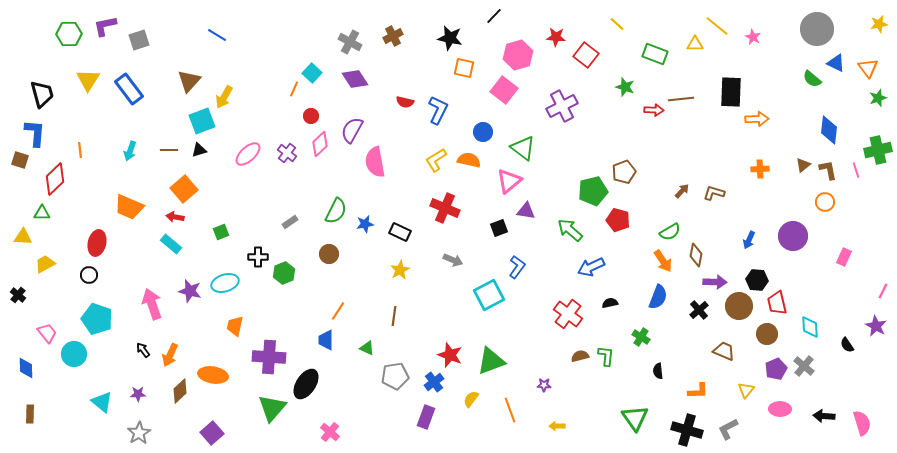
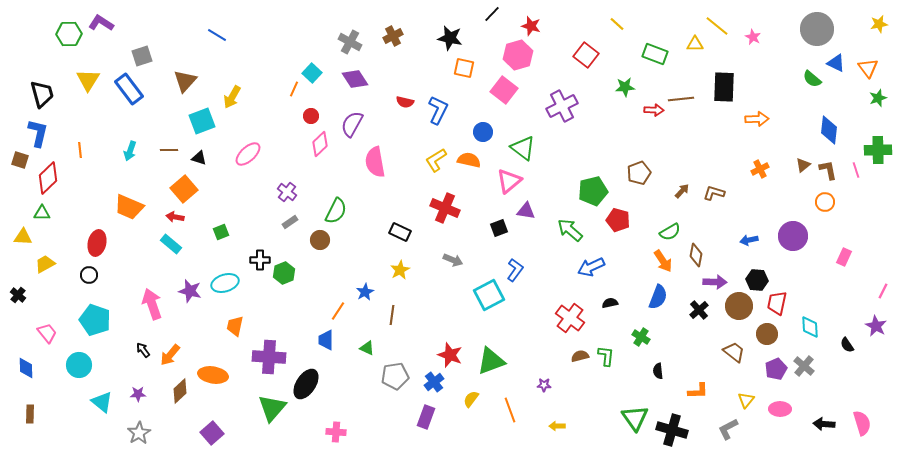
black line at (494, 16): moved 2 px left, 2 px up
purple L-shape at (105, 26): moved 4 px left, 3 px up; rotated 45 degrees clockwise
red star at (556, 37): moved 25 px left, 11 px up; rotated 12 degrees clockwise
gray square at (139, 40): moved 3 px right, 16 px down
brown triangle at (189, 81): moved 4 px left
green star at (625, 87): rotated 24 degrees counterclockwise
black rectangle at (731, 92): moved 7 px left, 5 px up
yellow arrow at (224, 97): moved 8 px right
purple semicircle at (352, 130): moved 6 px up
blue L-shape at (35, 133): moved 3 px right; rotated 8 degrees clockwise
black triangle at (199, 150): moved 8 px down; rotated 35 degrees clockwise
green cross at (878, 150): rotated 12 degrees clockwise
purple cross at (287, 153): moved 39 px down
orange cross at (760, 169): rotated 24 degrees counterclockwise
brown pentagon at (624, 172): moved 15 px right, 1 px down
red diamond at (55, 179): moved 7 px left, 1 px up
blue star at (365, 224): moved 68 px down; rotated 18 degrees counterclockwise
blue arrow at (749, 240): rotated 54 degrees clockwise
brown circle at (329, 254): moved 9 px left, 14 px up
black cross at (258, 257): moved 2 px right, 3 px down
blue L-shape at (517, 267): moved 2 px left, 3 px down
red trapezoid at (777, 303): rotated 25 degrees clockwise
red cross at (568, 314): moved 2 px right, 4 px down
brown line at (394, 316): moved 2 px left, 1 px up
cyan pentagon at (97, 319): moved 2 px left, 1 px down
brown trapezoid at (724, 351): moved 10 px right, 1 px down; rotated 15 degrees clockwise
cyan circle at (74, 354): moved 5 px right, 11 px down
orange arrow at (170, 355): rotated 15 degrees clockwise
yellow triangle at (746, 390): moved 10 px down
black arrow at (824, 416): moved 8 px down
black cross at (687, 430): moved 15 px left
pink cross at (330, 432): moved 6 px right; rotated 36 degrees counterclockwise
